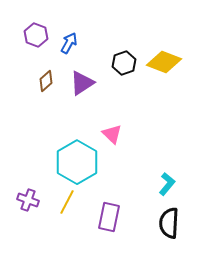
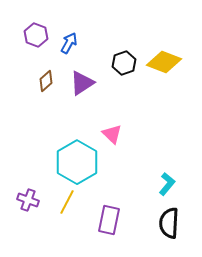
purple rectangle: moved 3 px down
